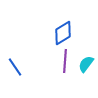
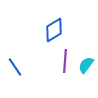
blue diamond: moved 9 px left, 3 px up
cyan semicircle: moved 1 px down
